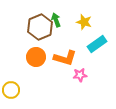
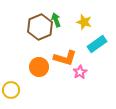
orange circle: moved 3 px right, 10 px down
pink star: moved 3 px up; rotated 24 degrees counterclockwise
